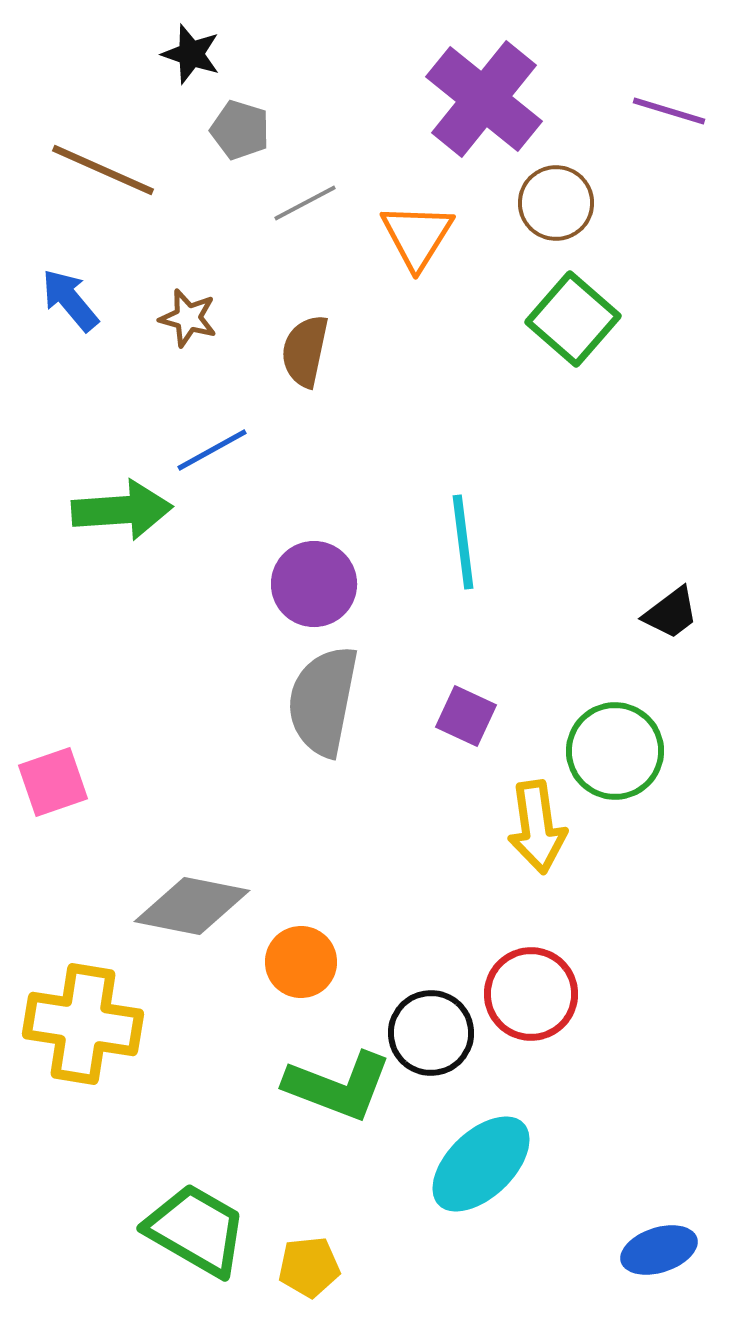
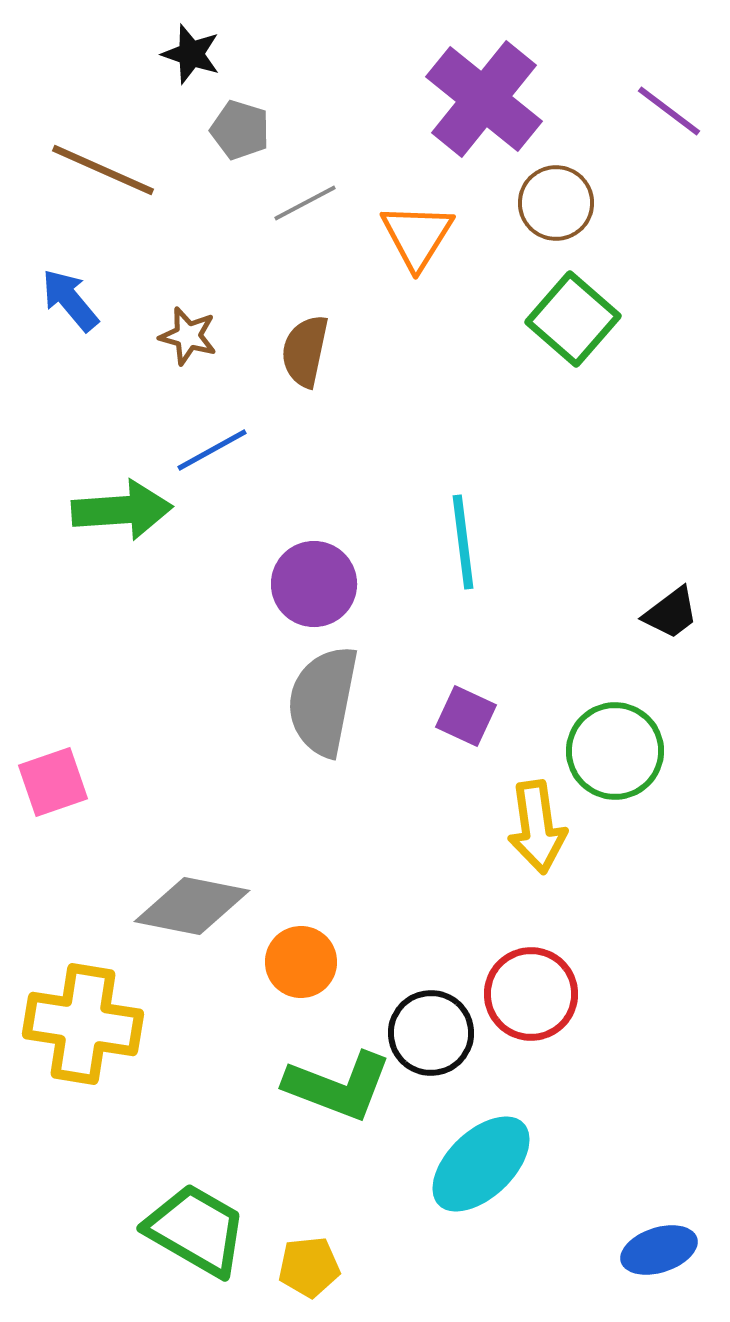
purple line: rotated 20 degrees clockwise
brown star: moved 18 px down
